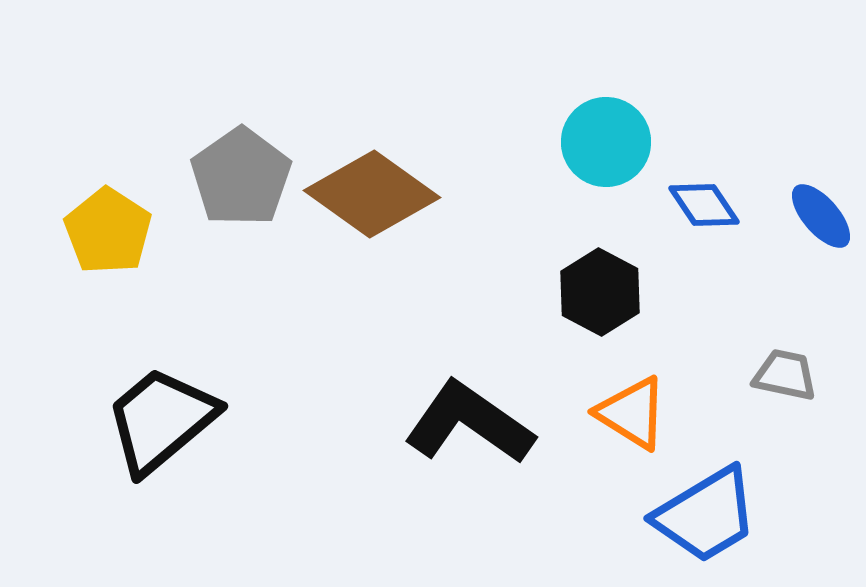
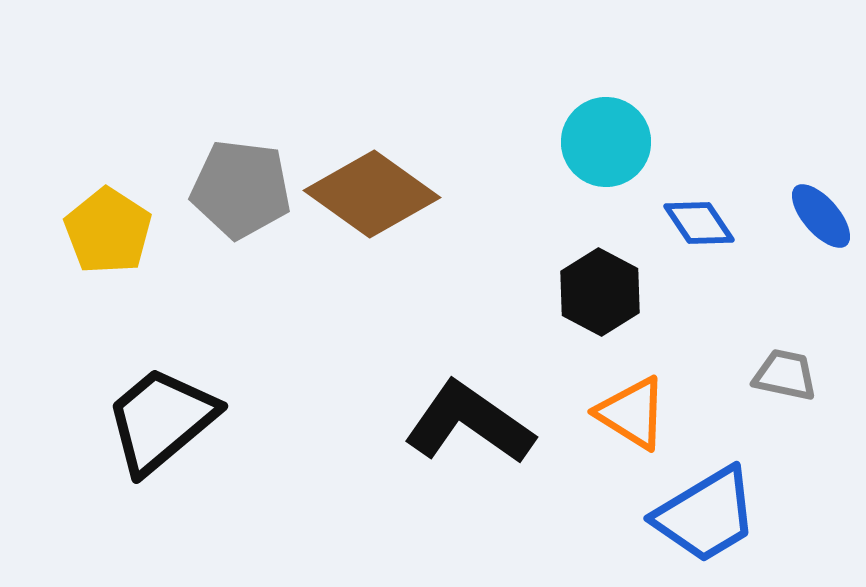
gray pentagon: moved 12 px down; rotated 30 degrees counterclockwise
blue diamond: moved 5 px left, 18 px down
